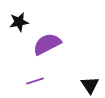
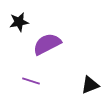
purple line: moved 4 px left; rotated 36 degrees clockwise
black triangle: rotated 42 degrees clockwise
